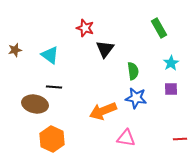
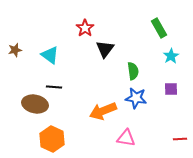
red star: rotated 18 degrees clockwise
cyan star: moved 7 px up
